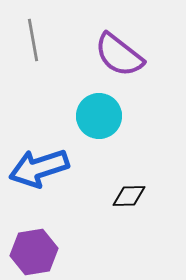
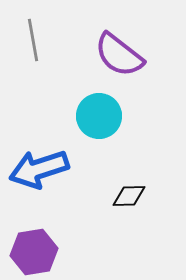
blue arrow: moved 1 px down
